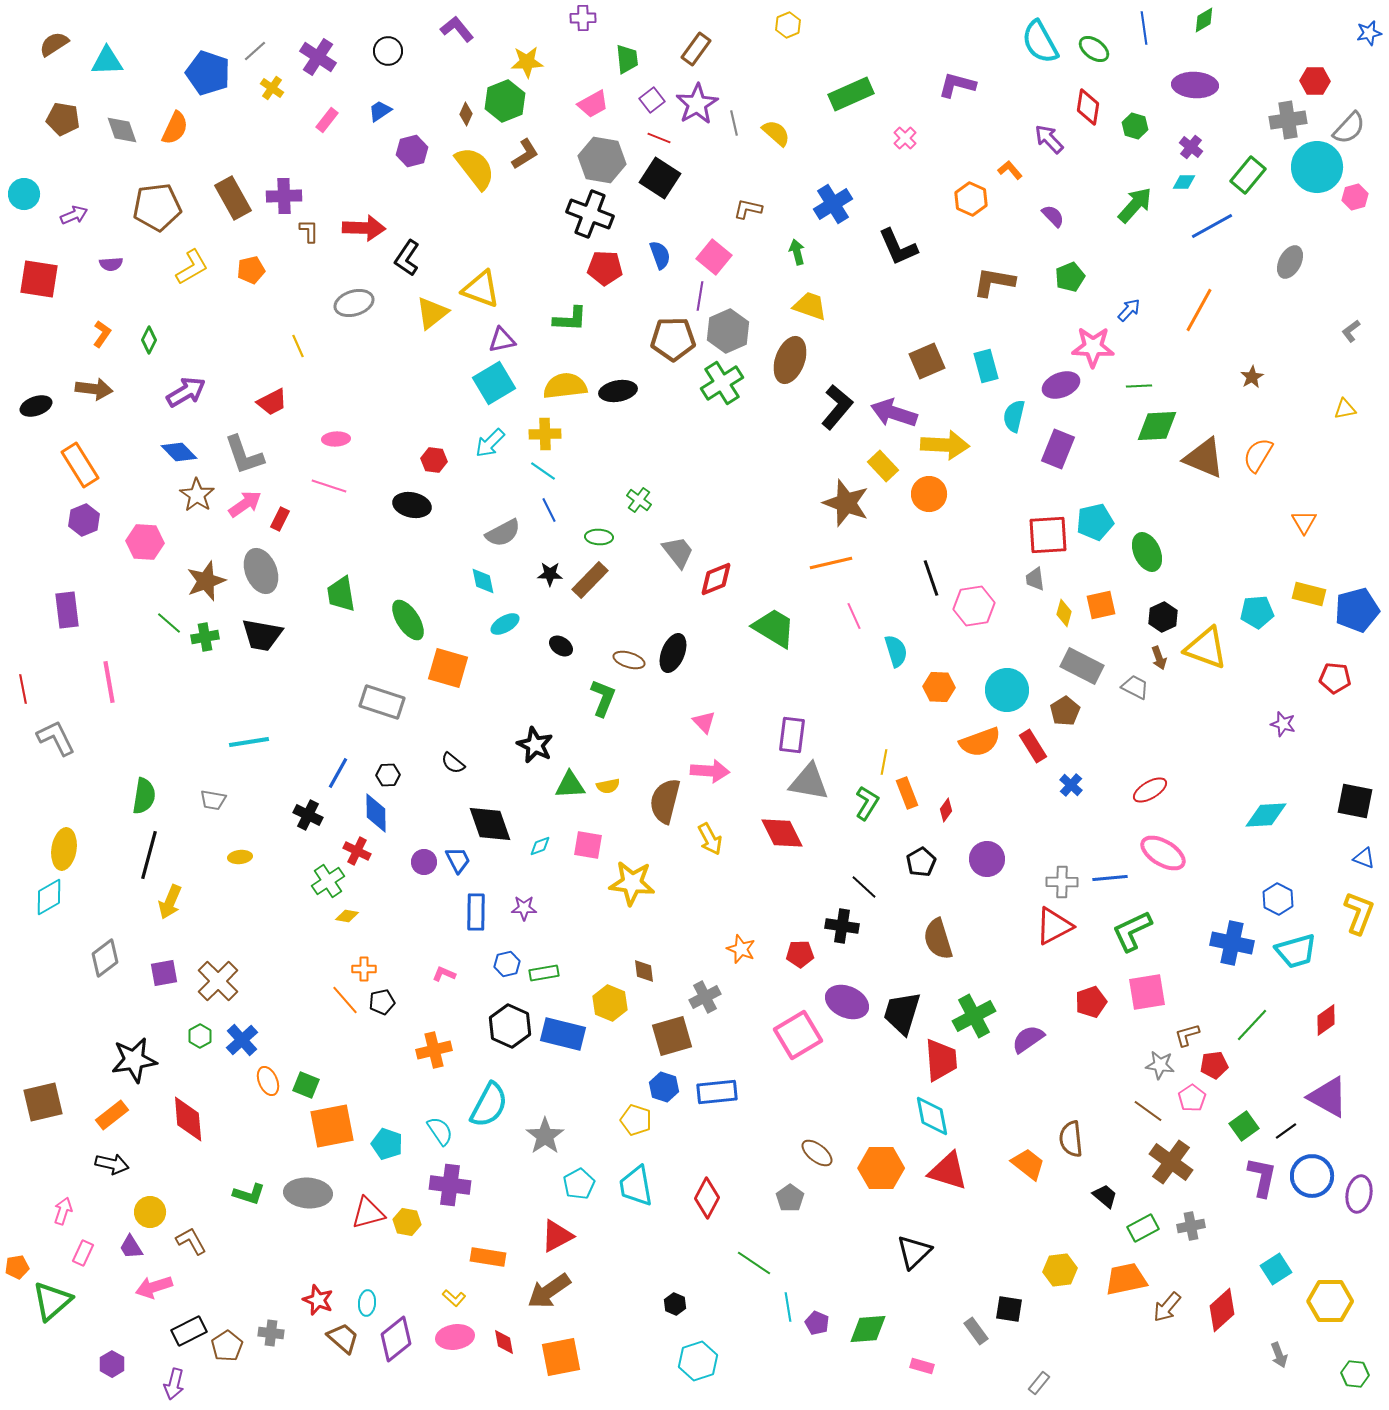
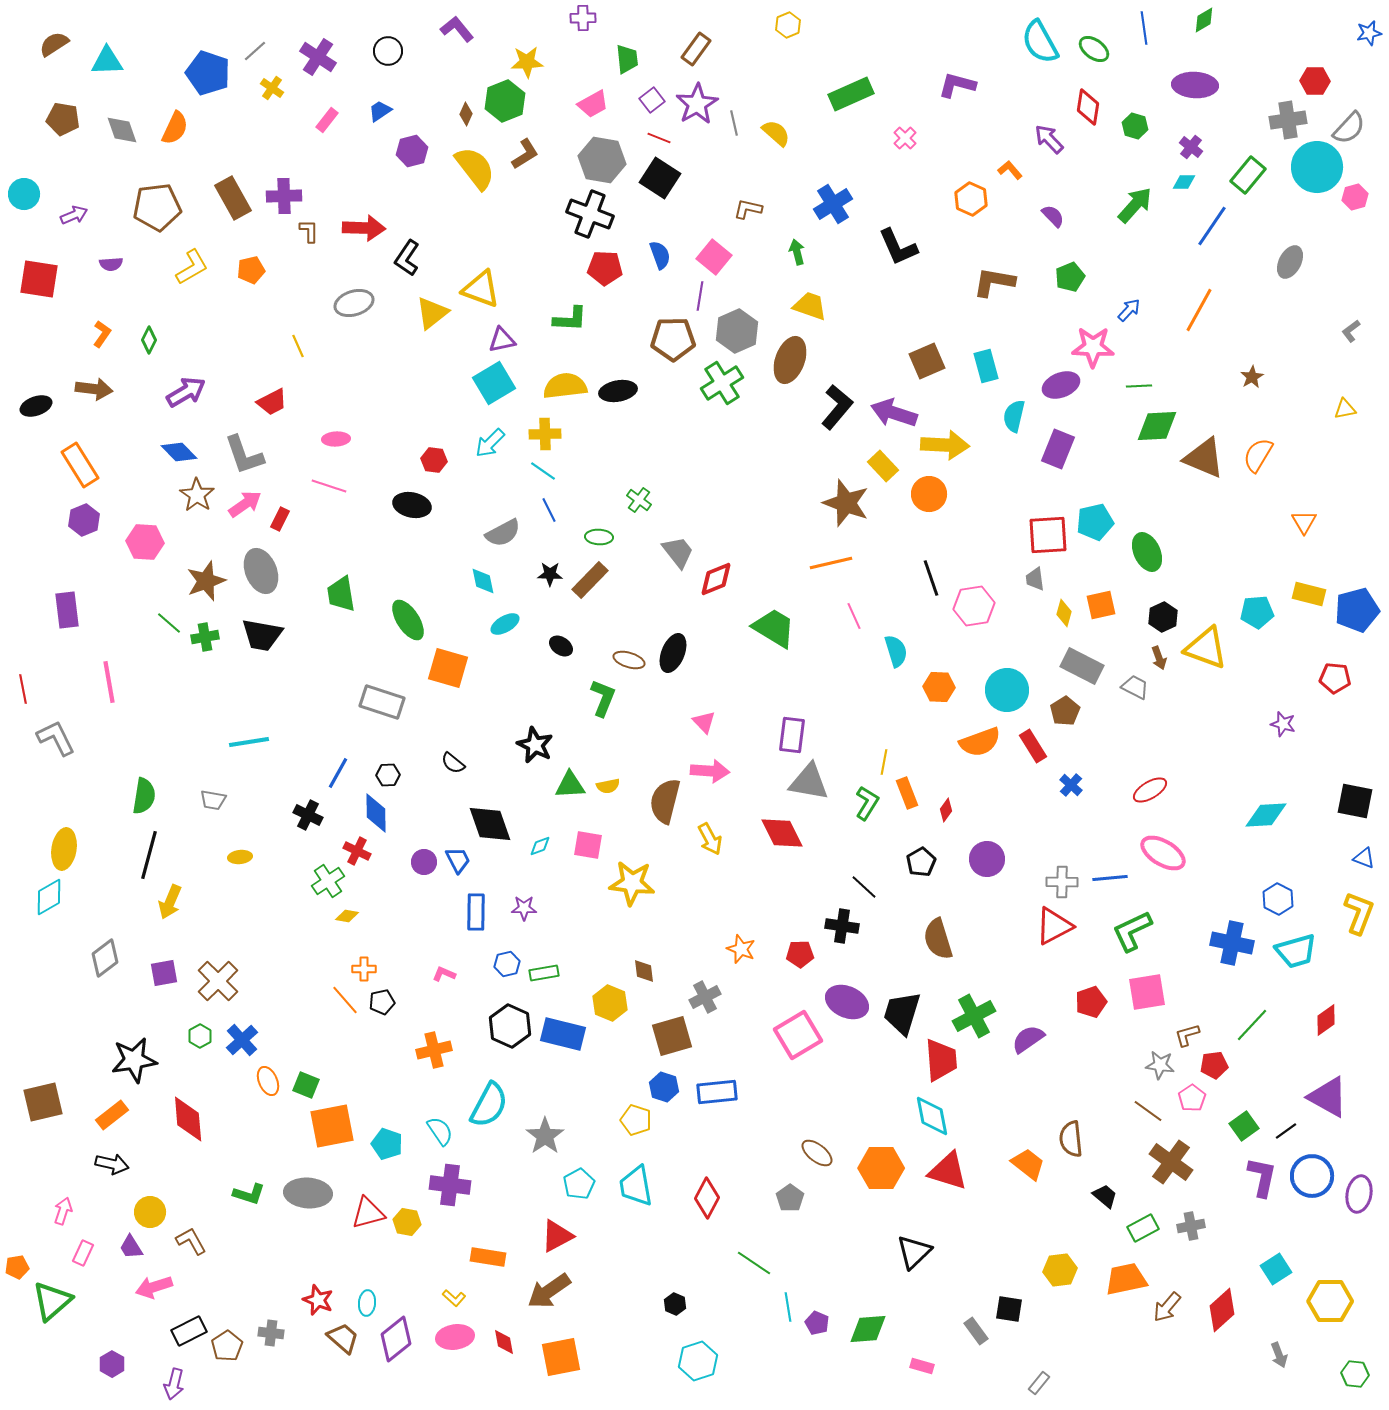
blue line at (1212, 226): rotated 27 degrees counterclockwise
gray hexagon at (728, 331): moved 9 px right
